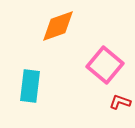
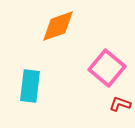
pink square: moved 2 px right, 3 px down
red L-shape: moved 2 px down
